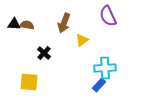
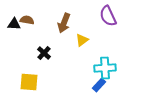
brown semicircle: moved 5 px up
